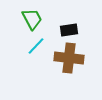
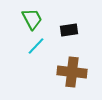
brown cross: moved 3 px right, 14 px down
